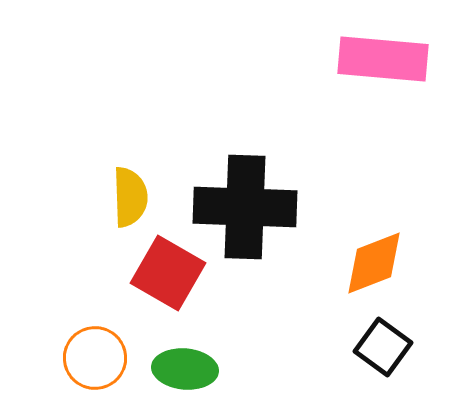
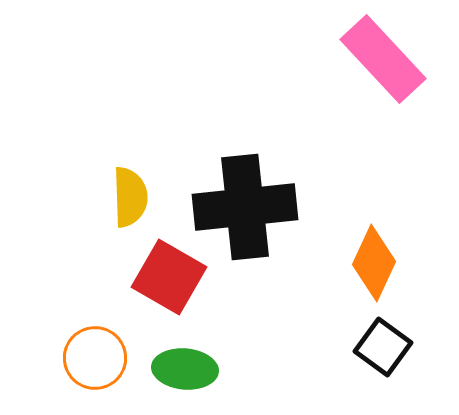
pink rectangle: rotated 42 degrees clockwise
black cross: rotated 8 degrees counterclockwise
orange diamond: rotated 44 degrees counterclockwise
red square: moved 1 px right, 4 px down
